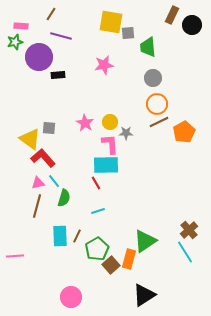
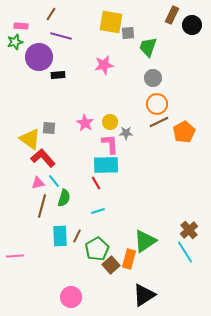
green trapezoid at (148, 47): rotated 25 degrees clockwise
brown line at (37, 206): moved 5 px right
